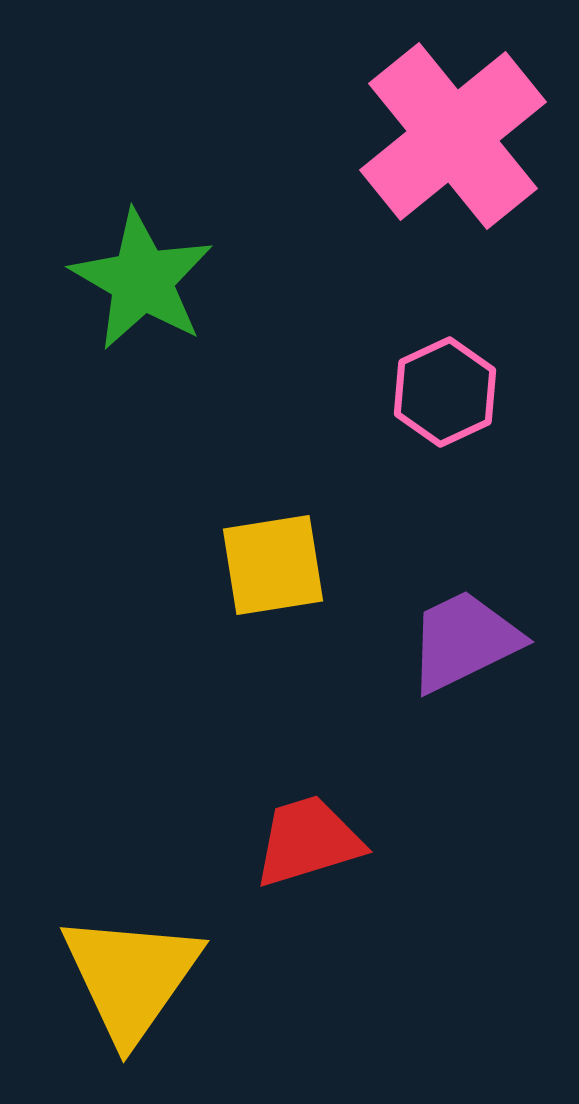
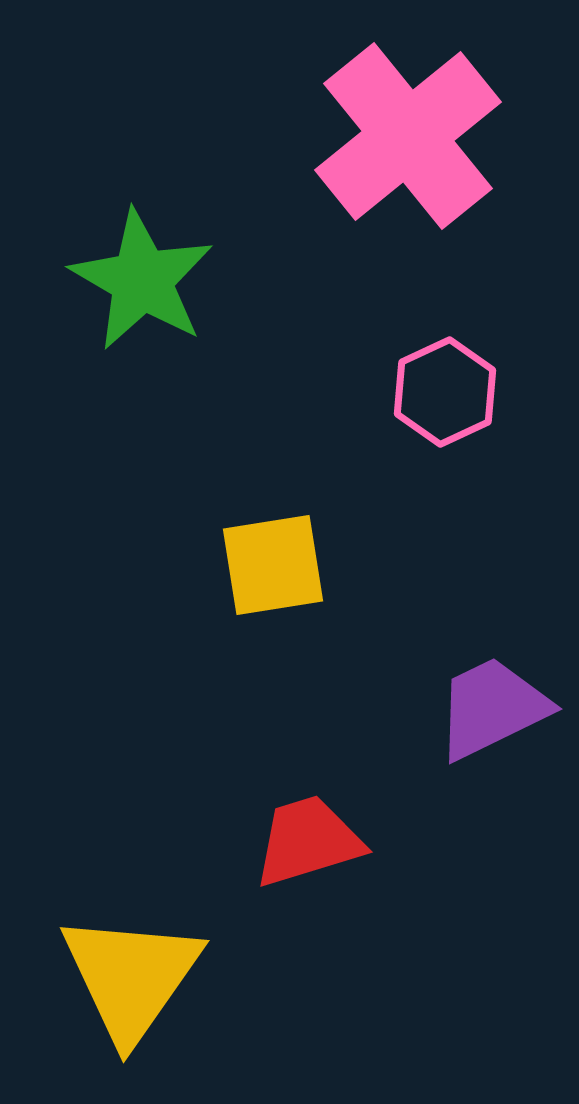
pink cross: moved 45 px left
purple trapezoid: moved 28 px right, 67 px down
